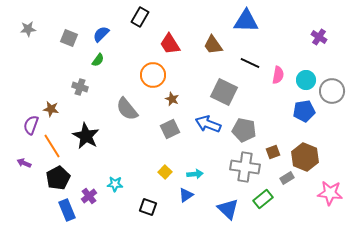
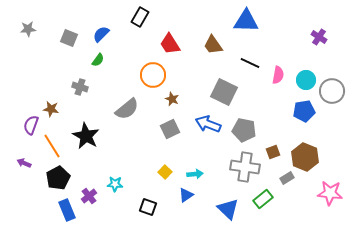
gray semicircle at (127, 109): rotated 90 degrees counterclockwise
